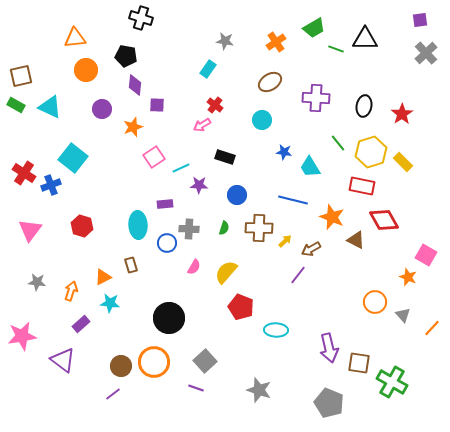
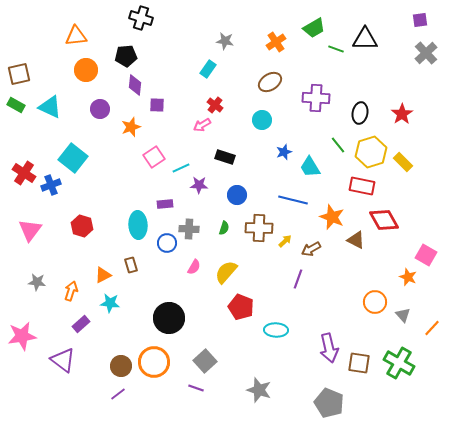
orange triangle at (75, 38): moved 1 px right, 2 px up
black pentagon at (126, 56): rotated 15 degrees counterclockwise
brown square at (21, 76): moved 2 px left, 2 px up
black ellipse at (364, 106): moved 4 px left, 7 px down
purple circle at (102, 109): moved 2 px left
orange star at (133, 127): moved 2 px left
green line at (338, 143): moved 2 px down
blue star at (284, 152): rotated 28 degrees counterclockwise
purple line at (298, 275): moved 4 px down; rotated 18 degrees counterclockwise
orange triangle at (103, 277): moved 2 px up
green cross at (392, 382): moved 7 px right, 19 px up
purple line at (113, 394): moved 5 px right
